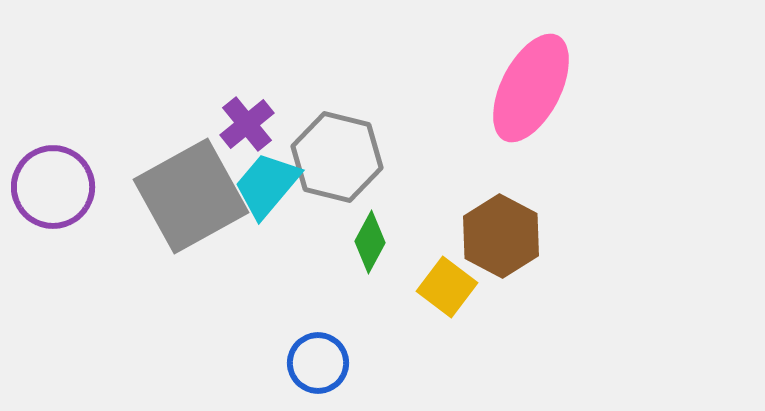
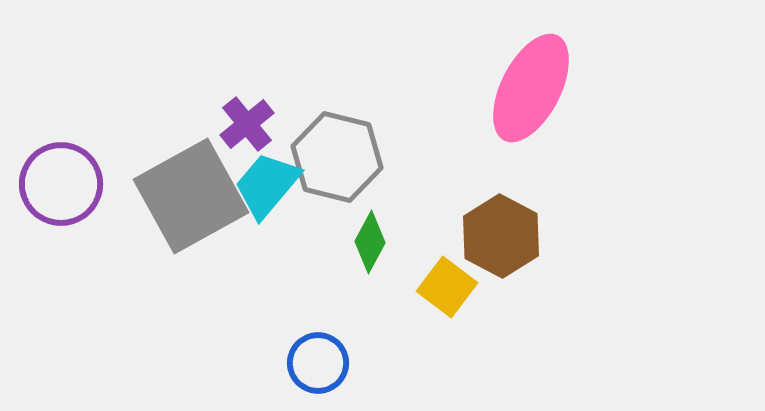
purple circle: moved 8 px right, 3 px up
